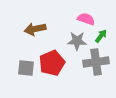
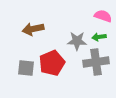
pink semicircle: moved 17 px right, 3 px up
brown arrow: moved 2 px left
green arrow: moved 2 px left, 1 px down; rotated 136 degrees counterclockwise
